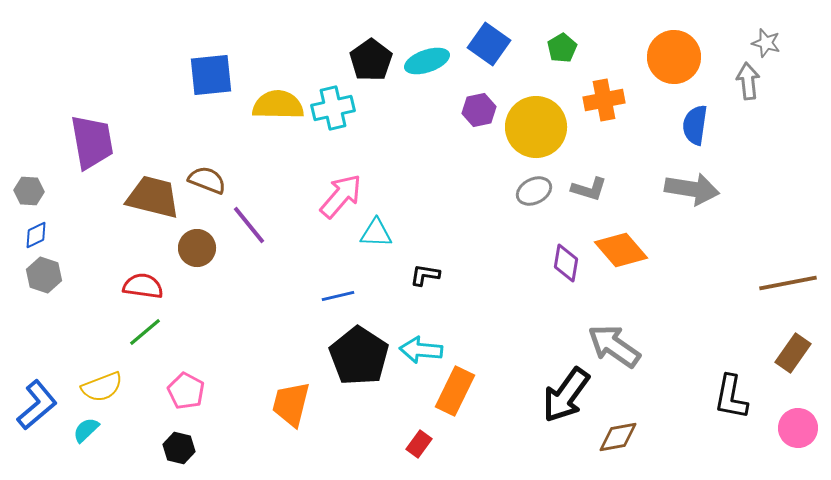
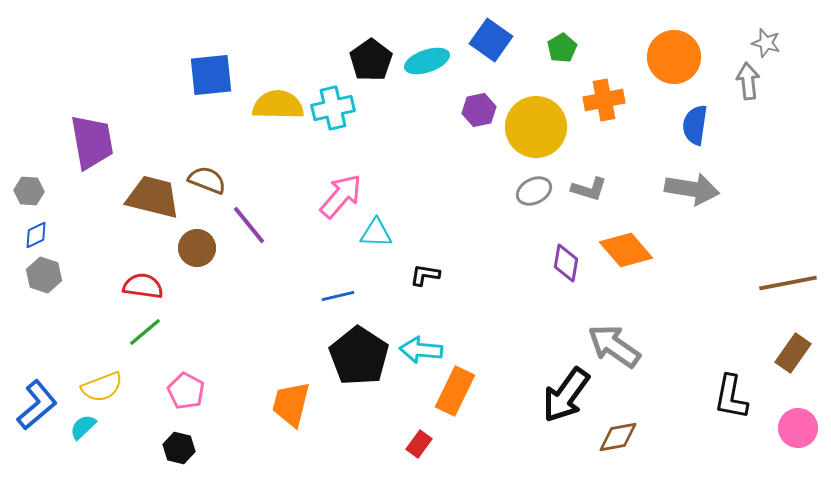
blue square at (489, 44): moved 2 px right, 4 px up
orange diamond at (621, 250): moved 5 px right
cyan semicircle at (86, 430): moved 3 px left, 3 px up
